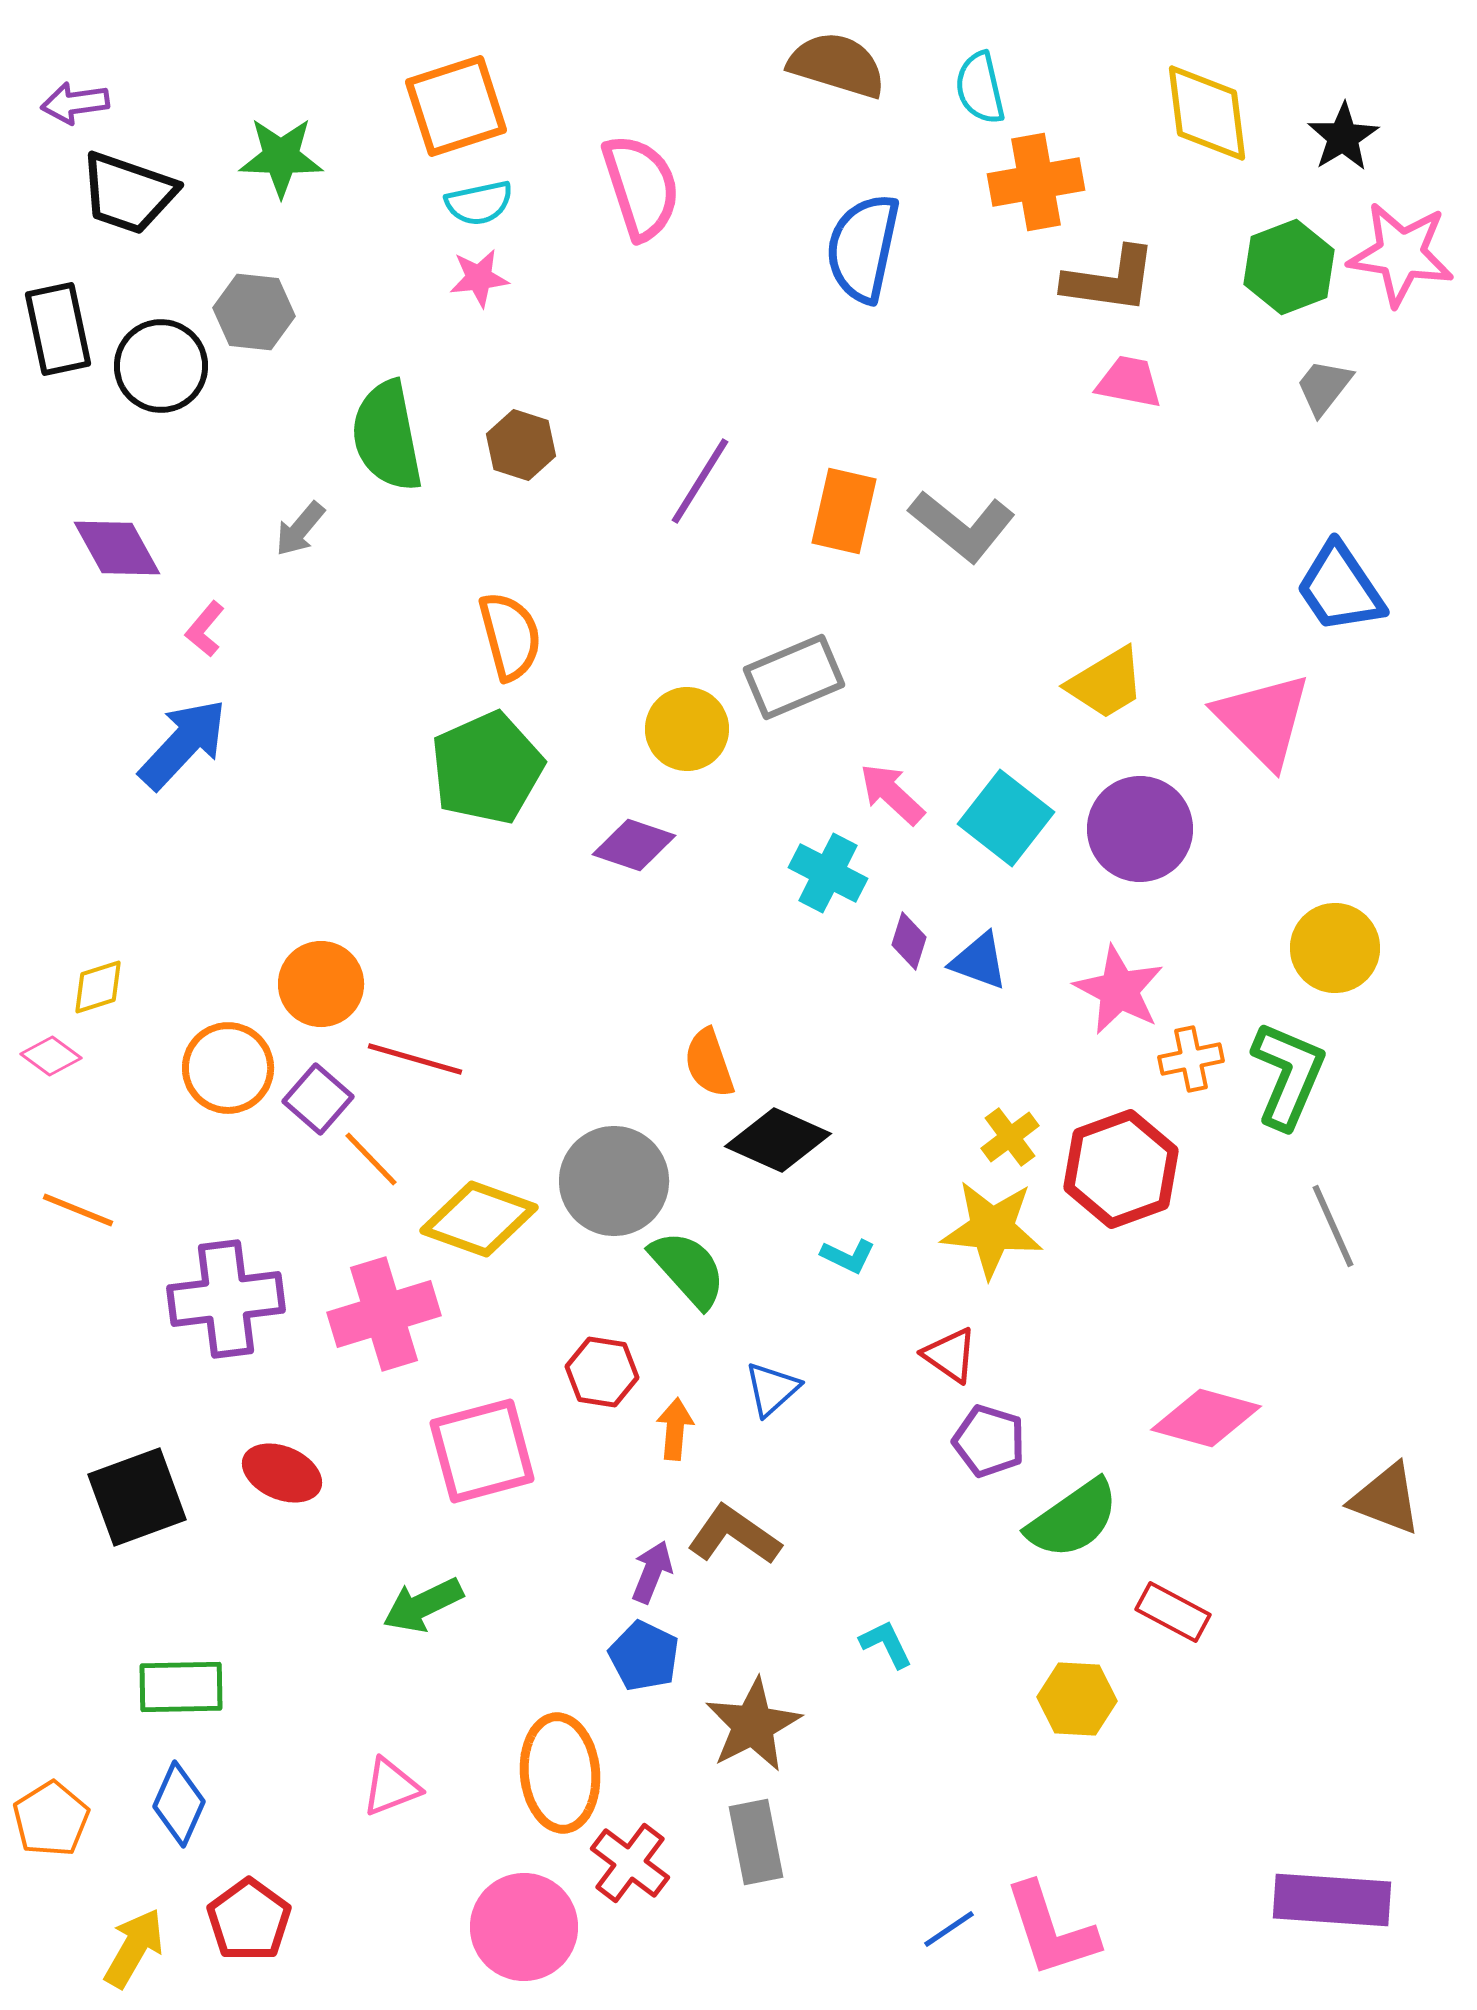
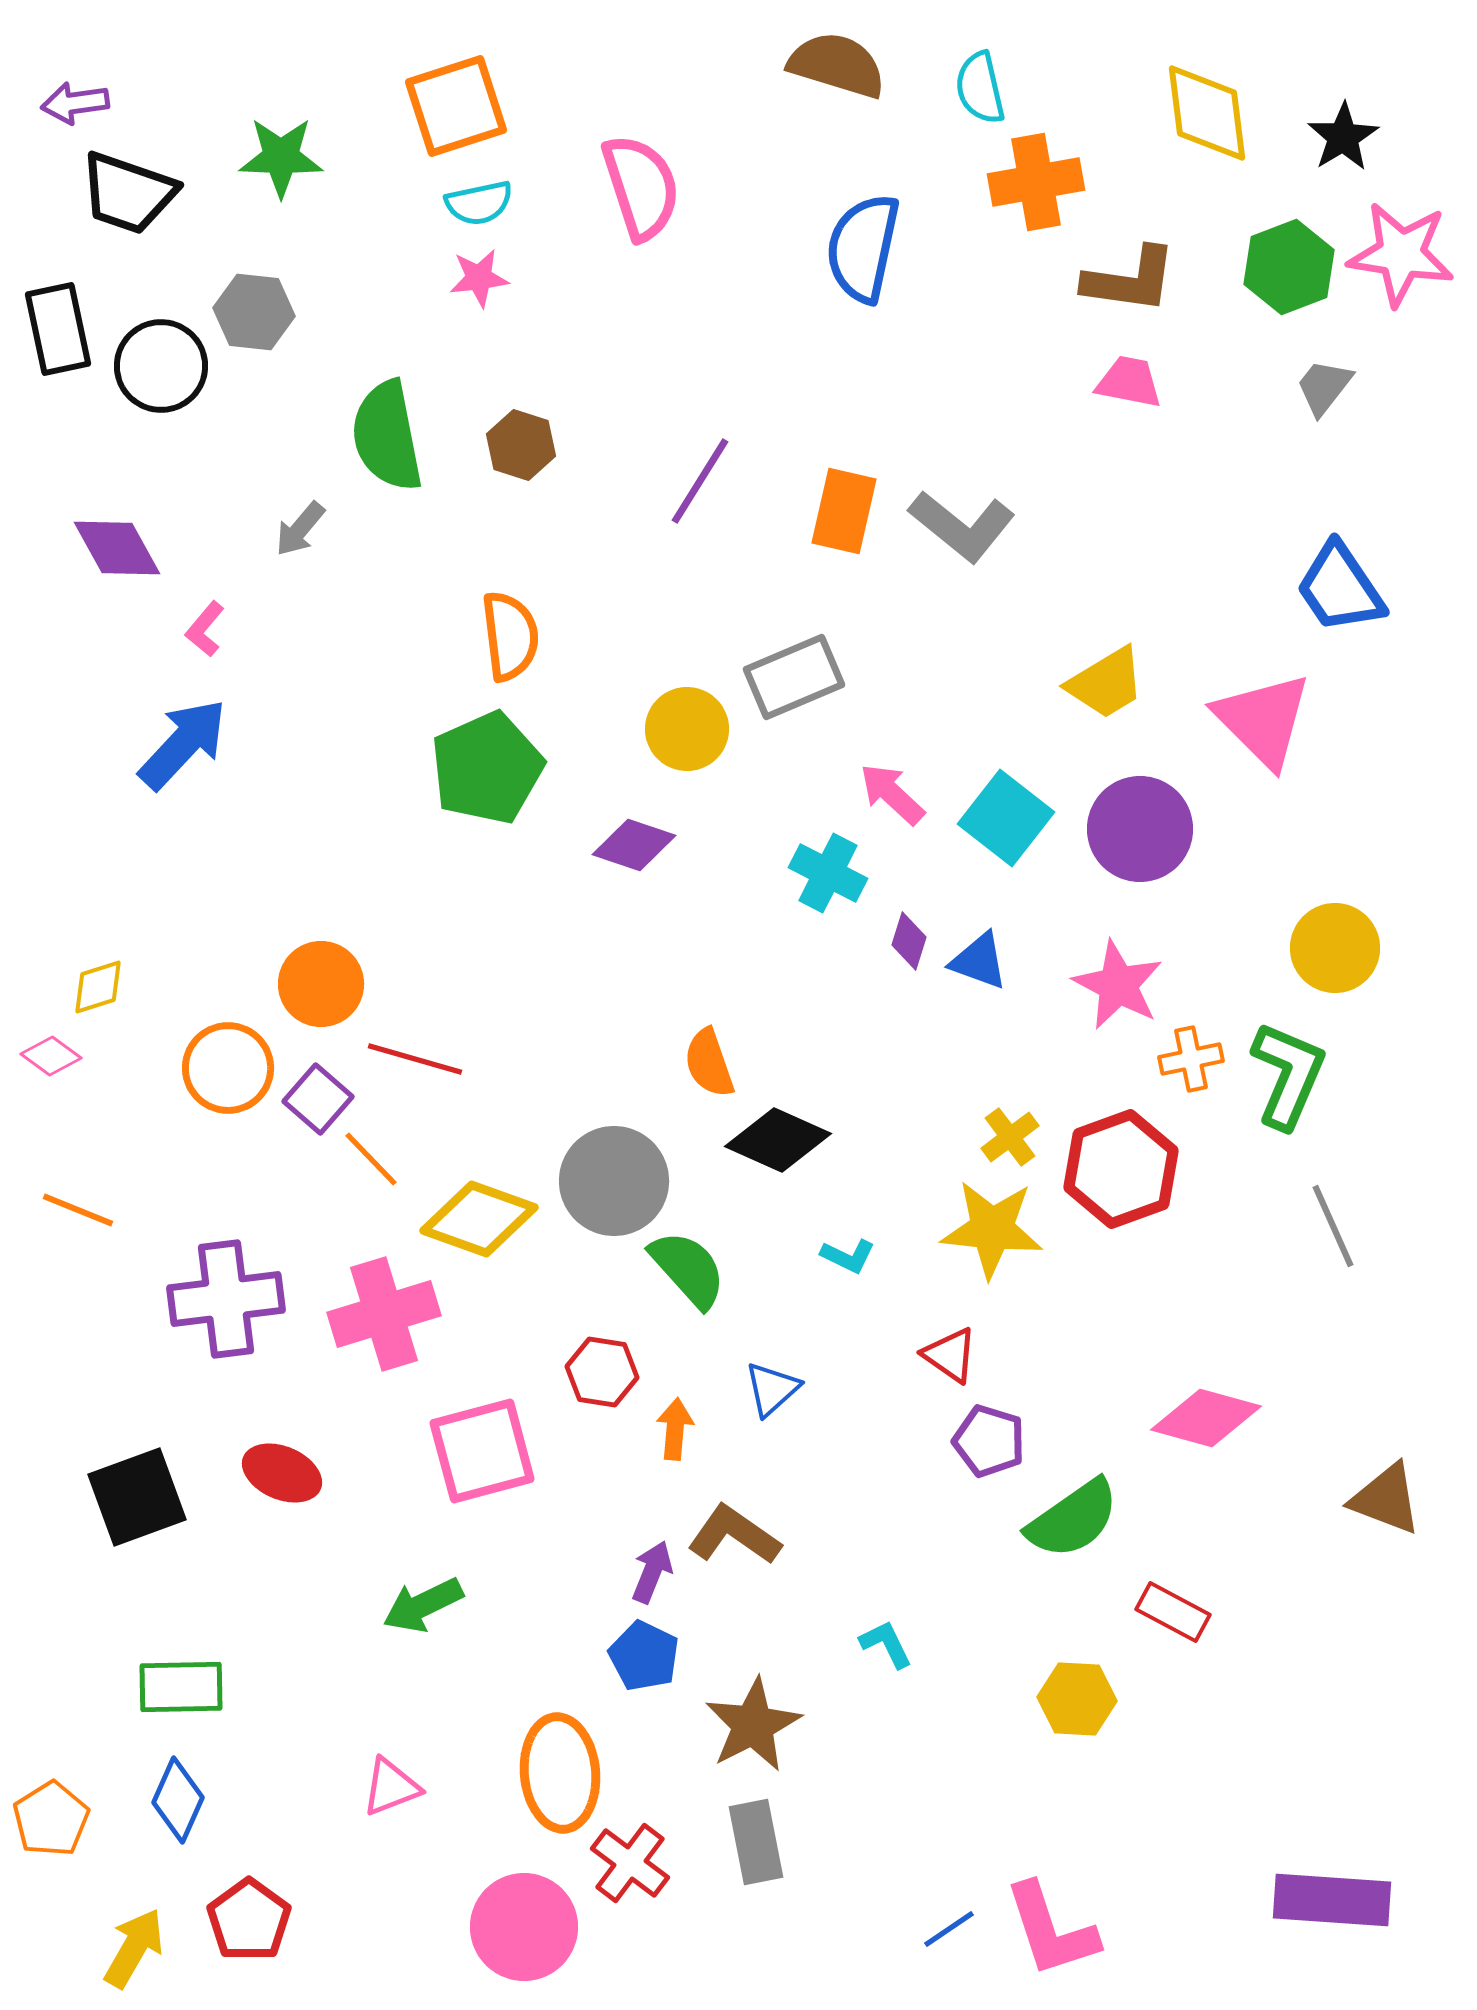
brown L-shape at (1110, 280): moved 20 px right
orange semicircle at (510, 636): rotated 8 degrees clockwise
pink star at (1119, 990): moved 1 px left, 5 px up
blue diamond at (179, 1804): moved 1 px left, 4 px up
